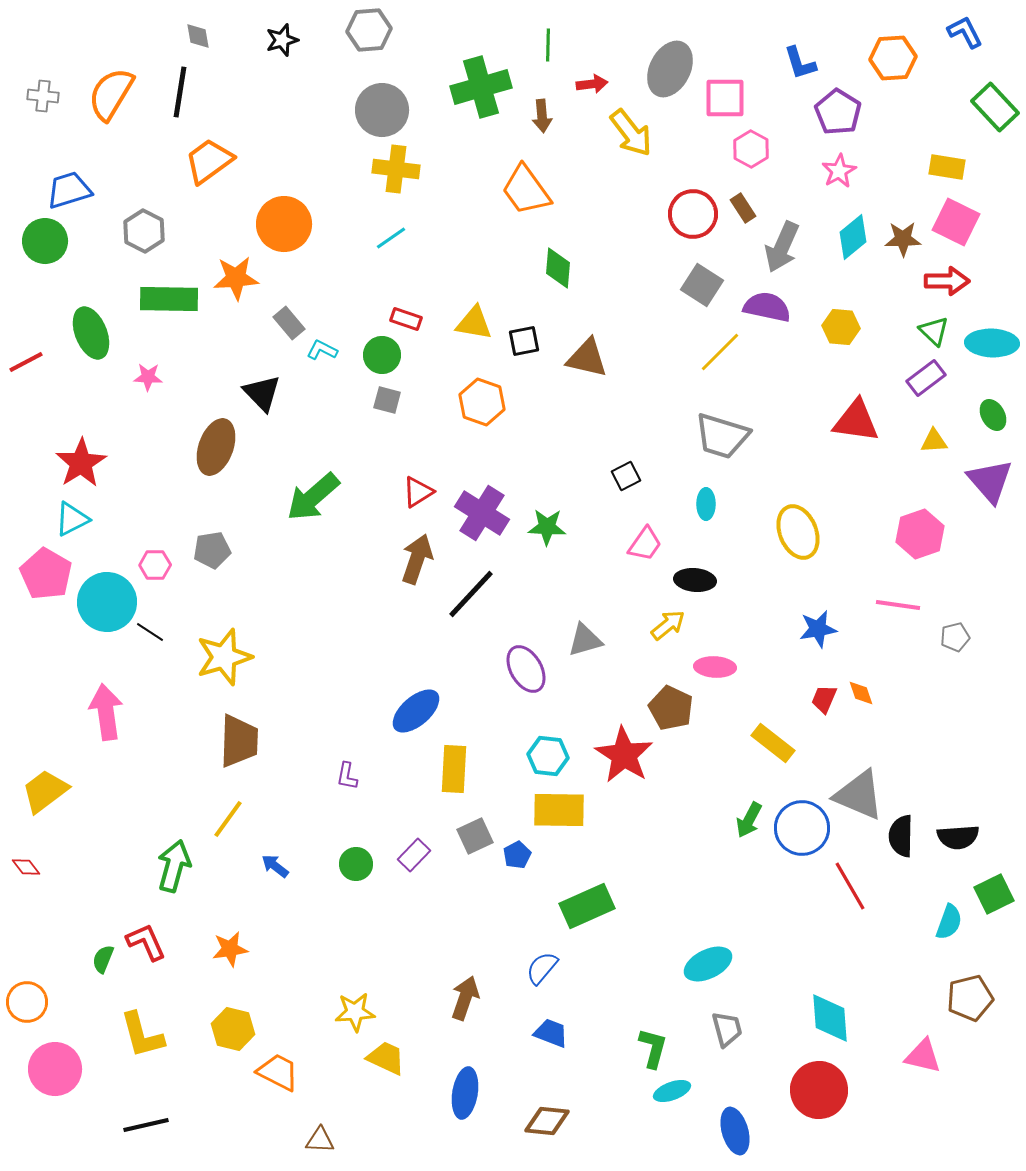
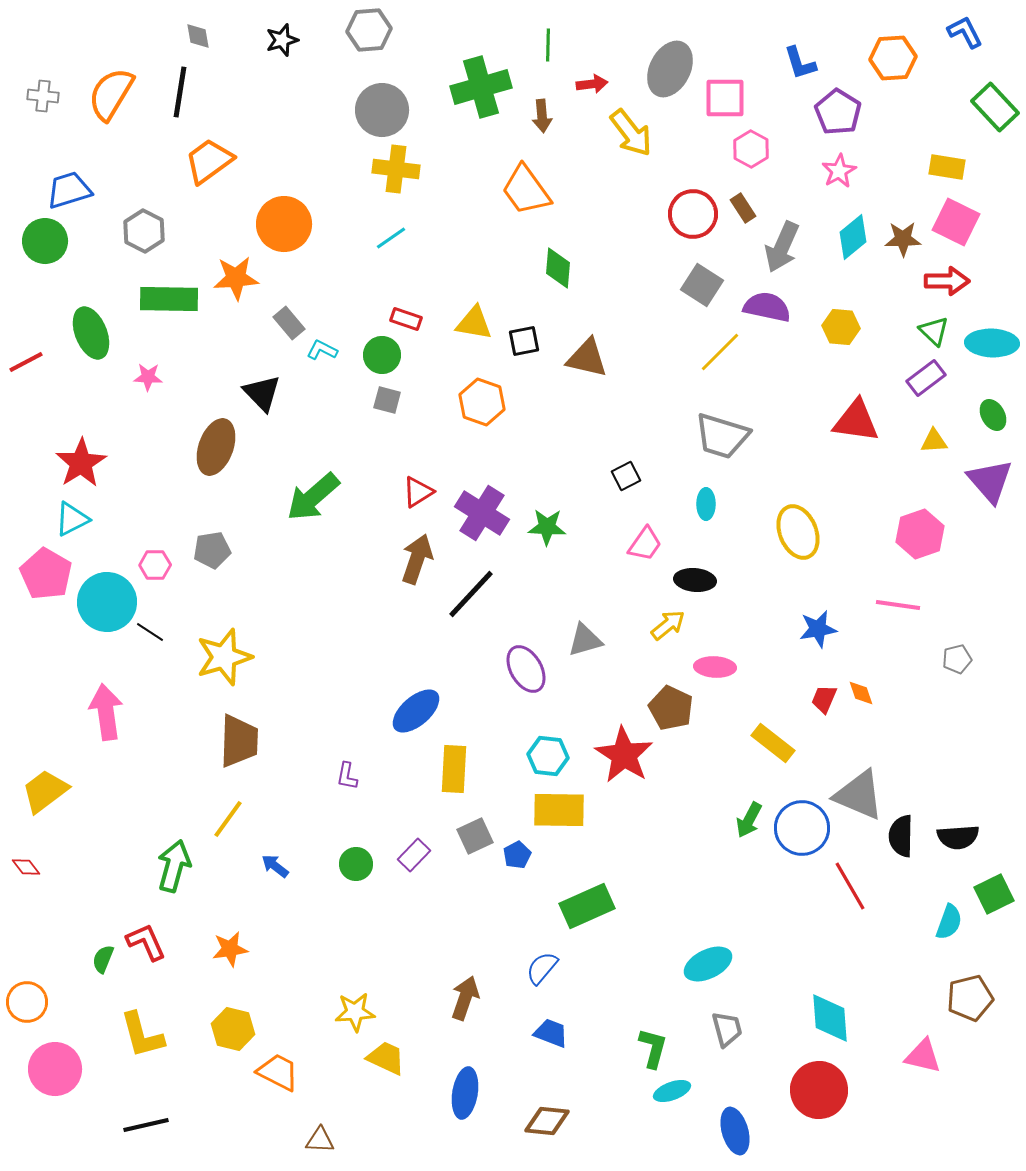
gray pentagon at (955, 637): moved 2 px right, 22 px down
